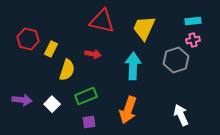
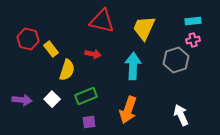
yellow rectangle: rotated 63 degrees counterclockwise
white square: moved 5 px up
